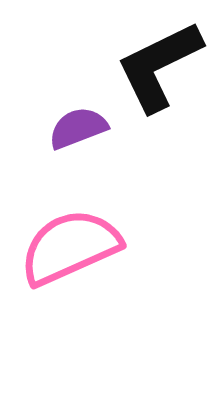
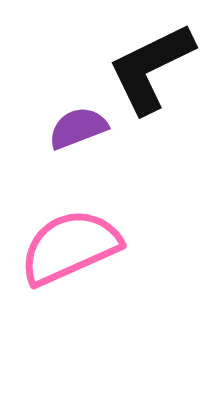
black L-shape: moved 8 px left, 2 px down
